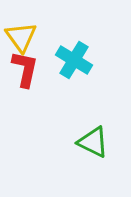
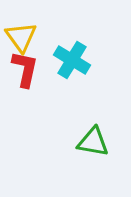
cyan cross: moved 2 px left
green triangle: rotated 16 degrees counterclockwise
